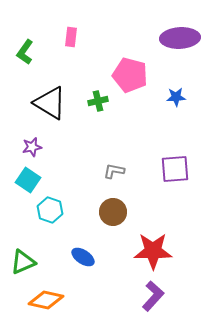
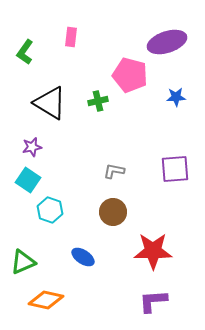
purple ellipse: moved 13 px left, 4 px down; rotated 15 degrees counterclockwise
purple L-shape: moved 5 px down; rotated 136 degrees counterclockwise
